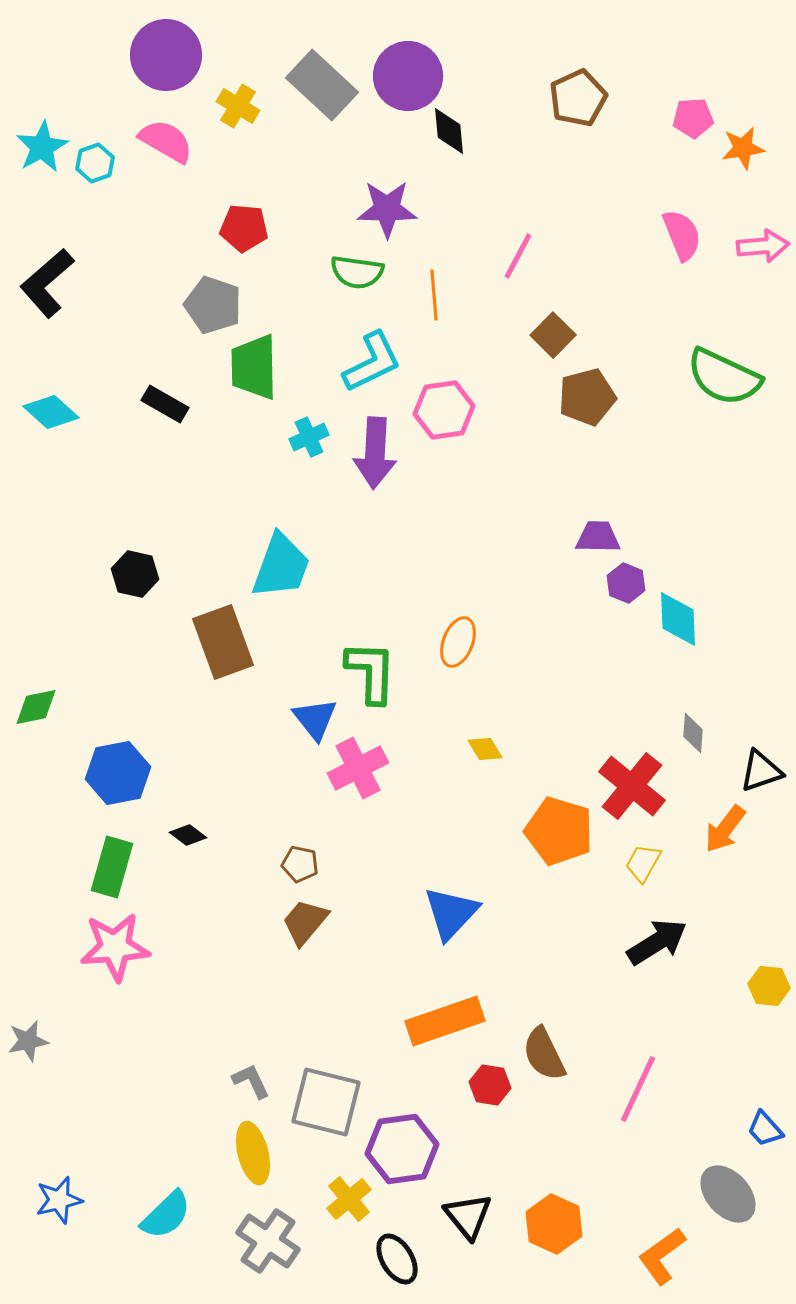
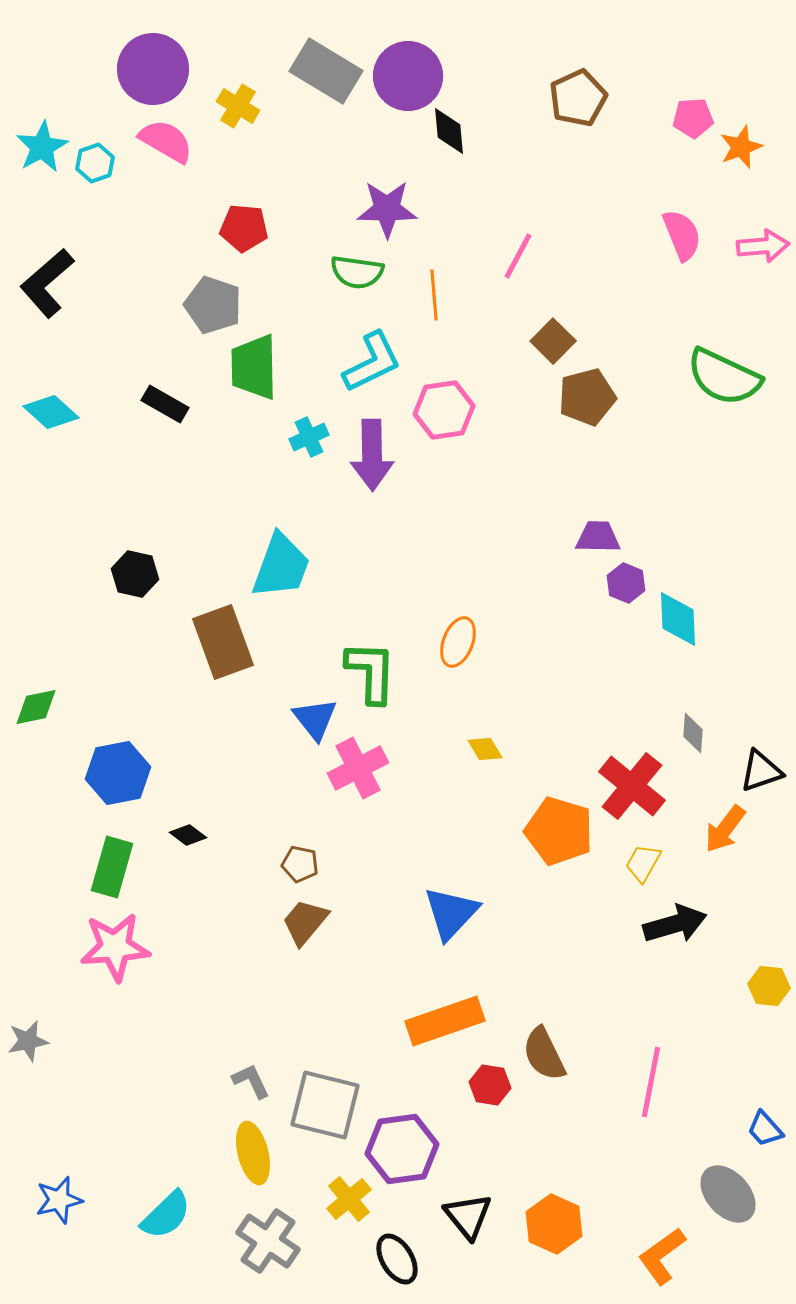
purple circle at (166, 55): moved 13 px left, 14 px down
gray rectangle at (322, 85): moved 4 px right, 14 px up; rotated 12 degrees counterclockwise
orange star at (743, 148): moved 2 px left, 1 px up; rotated 12 degrees counterclockwise
brown square at (553, 335): moved 6 px down
purple arrow at (375, 453): moved 3 px left, 2 px down; rotated 4 degrees counterclockwise
black arrow at (657, 942): moved 18 px right, 18 px up; rotated 16 degrees clockwise
pink line at (638, 1089): moved 13 px right, 7 px up; rotated 14 degrees counterclockwise
gray square at (326, 1102): moved 1 px left, 3 px down
